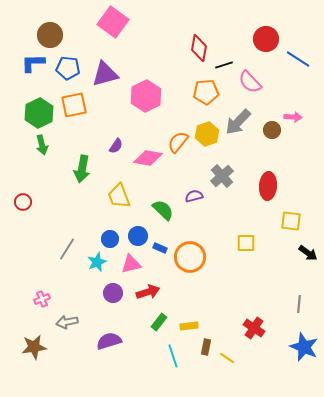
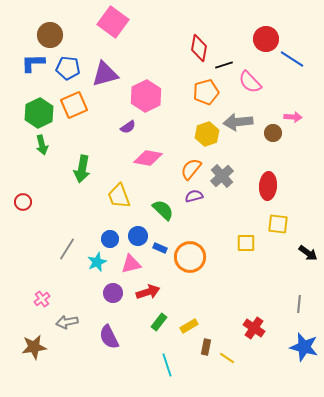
blue line at (298, 59): moved 6 px left
orange pentagon at (206, 92): rotated 10 degrees counterclockwise
orange square at (74, 105): rotated 12 degrees counterclockwise
gray arrow at (238, 122): rotated 40 degrees clockwise
brown circle at (272, 130): moved 1 px right, 3 px down
orange semicircle at (178, 142): moved 13 px right, 27 px down
purple semicircle at (116, 146): moved 12 px right, 19 px up; rotated 21 degrees clockwise
yellow square at (291, 221): moved 13 px left, 3 px down
pink cross at (42, 299): rotated 14 degrees counterclockwise
yellow rectangle at (189, 326): rotated 24 degrees counterclockwise
purple semicircle at (109, 341): moved 4 px up; rotated 100 degrees counterclockwise
blue star at (304, 347): rotated 8 degrees counterclockwise
cyan line at (173, 356): moved 6 px left, 9 px down
